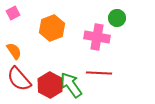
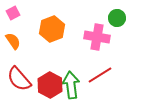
orange hexagon: moved 1 px down
orange semicircle: moved 1 px left, 10 px up
red line: moved 1 px right, 2 px down; rotated 35 degrees counterclockwise
green arrow: rotated 28 degrees clockwise
